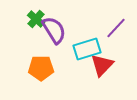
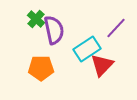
purple semicircle: rotated 20 degrees clockwise
cyan rectangle: rotated 16 degrees counterclockwise
